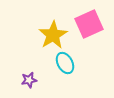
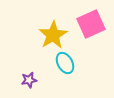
pink square: moved 2 px right
